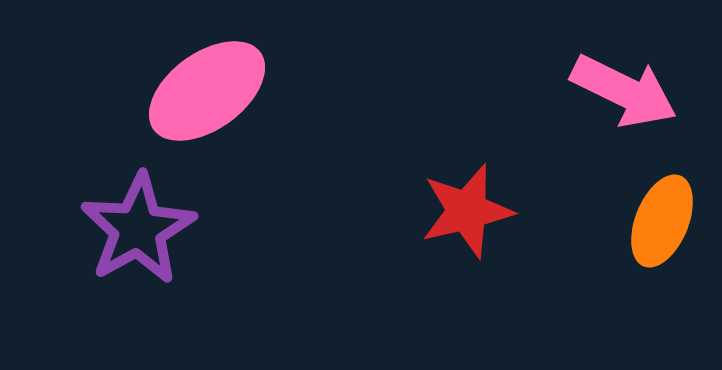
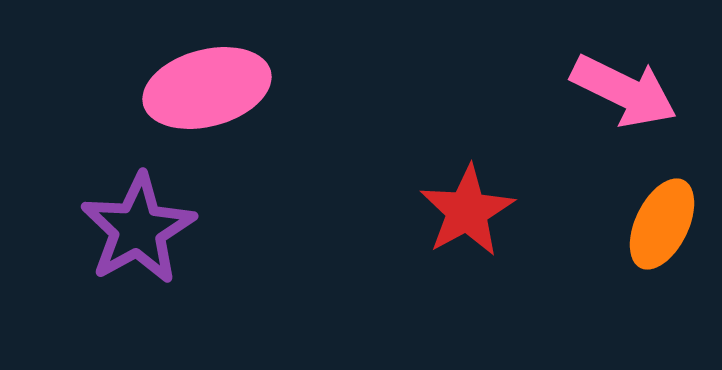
pink ellipse: moved 3 px up; rotated 21 degrees clockwise
red star: rotated 16 degrees counterclockwise
orange ellipse: moved 3 px down; rotated 4 degrees clockwise
